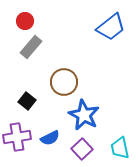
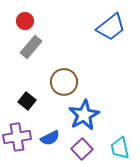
blue star: rotated 16 degrees clockwise
